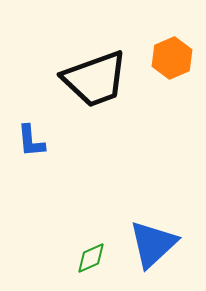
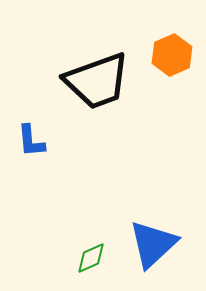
orange hexagon: moved 3 px up
black trapezoid: moved 2 px right, 2 px down
